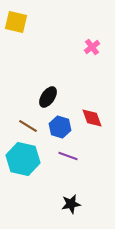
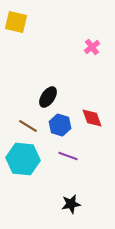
blue hexagon: moved 2 px up
cyan hexagon: rotated 8 degrees counterclockwise
